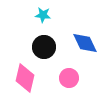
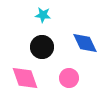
black circle: moved 2 px left
pink diamond: rotated 32 degrees counterclockwise
